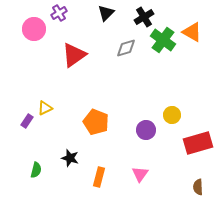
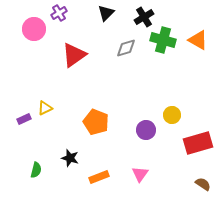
orange triangle: moved 6 px right, 8 px down
green cross: rotated 20 degrees counterclockwise
purple rectangle: moved 3 px left, 2 px up; rotated 32 degrees clockwise
orange rectangle: rotated 54 degrees clockwise
brown semicircle: moved 5 px right, 3 px up; rotated 126 degrees clockwise
